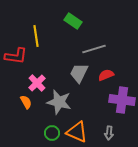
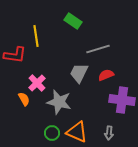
gray line: moved 4 px right
red L-shape: moved 1 px left, 1 px up
orange semicircle: moved 2 px left, 3 px up
